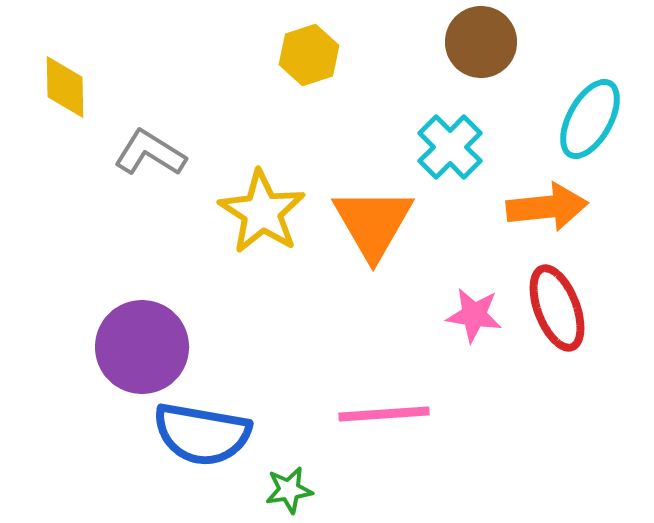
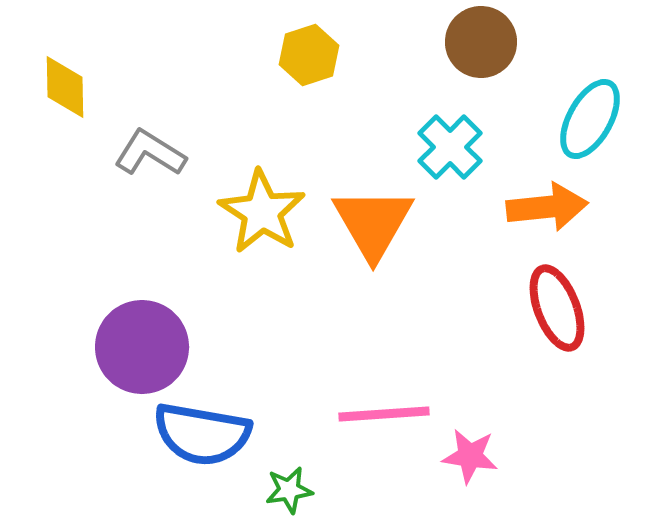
pink star: moved 4 px left, 141 px down
